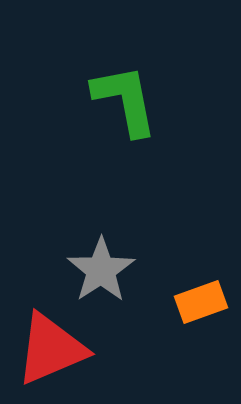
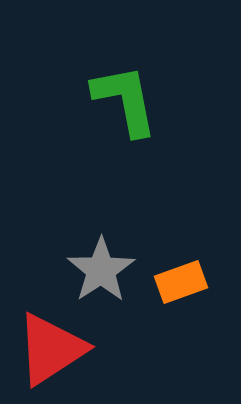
orange rectangle: moved 20 px left, 20 px up
red triangle: rotated 10 degrees counterclockwise
